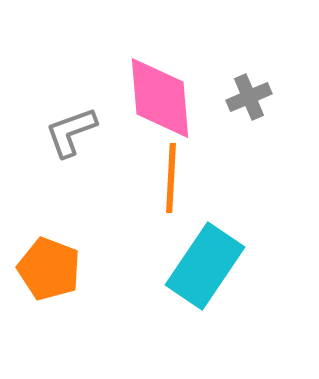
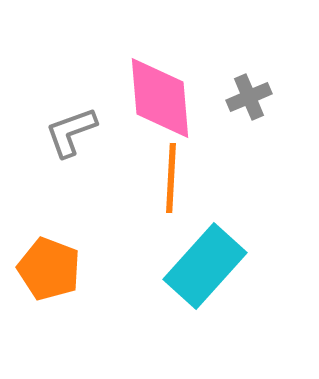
cyan rectangle: rotated 8 degrees clockwise
